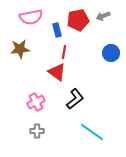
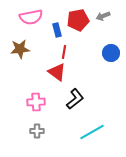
pink cross: rotated 24 degrees clockwise
cyan line: rotated 65 degrees counterclockwise
